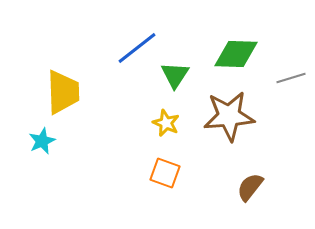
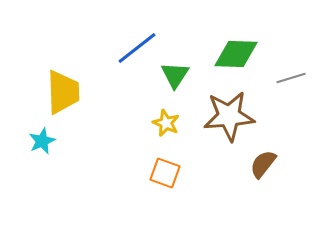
brown semicircle: moved 13 px right, 23 px up
